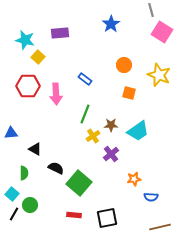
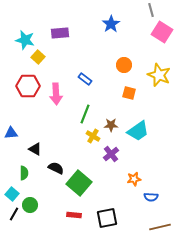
yellow cross: rotated 24 degrees counterclockwise
